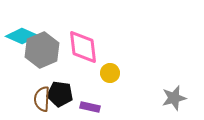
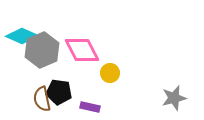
pink diamond: moved 1 px left, 3 px down; rotated 21 degrees counterclockwise
black pentagon: moved 1 px left, 2 px up
brown semicircle: rotated 15 degrees counterclockwise
